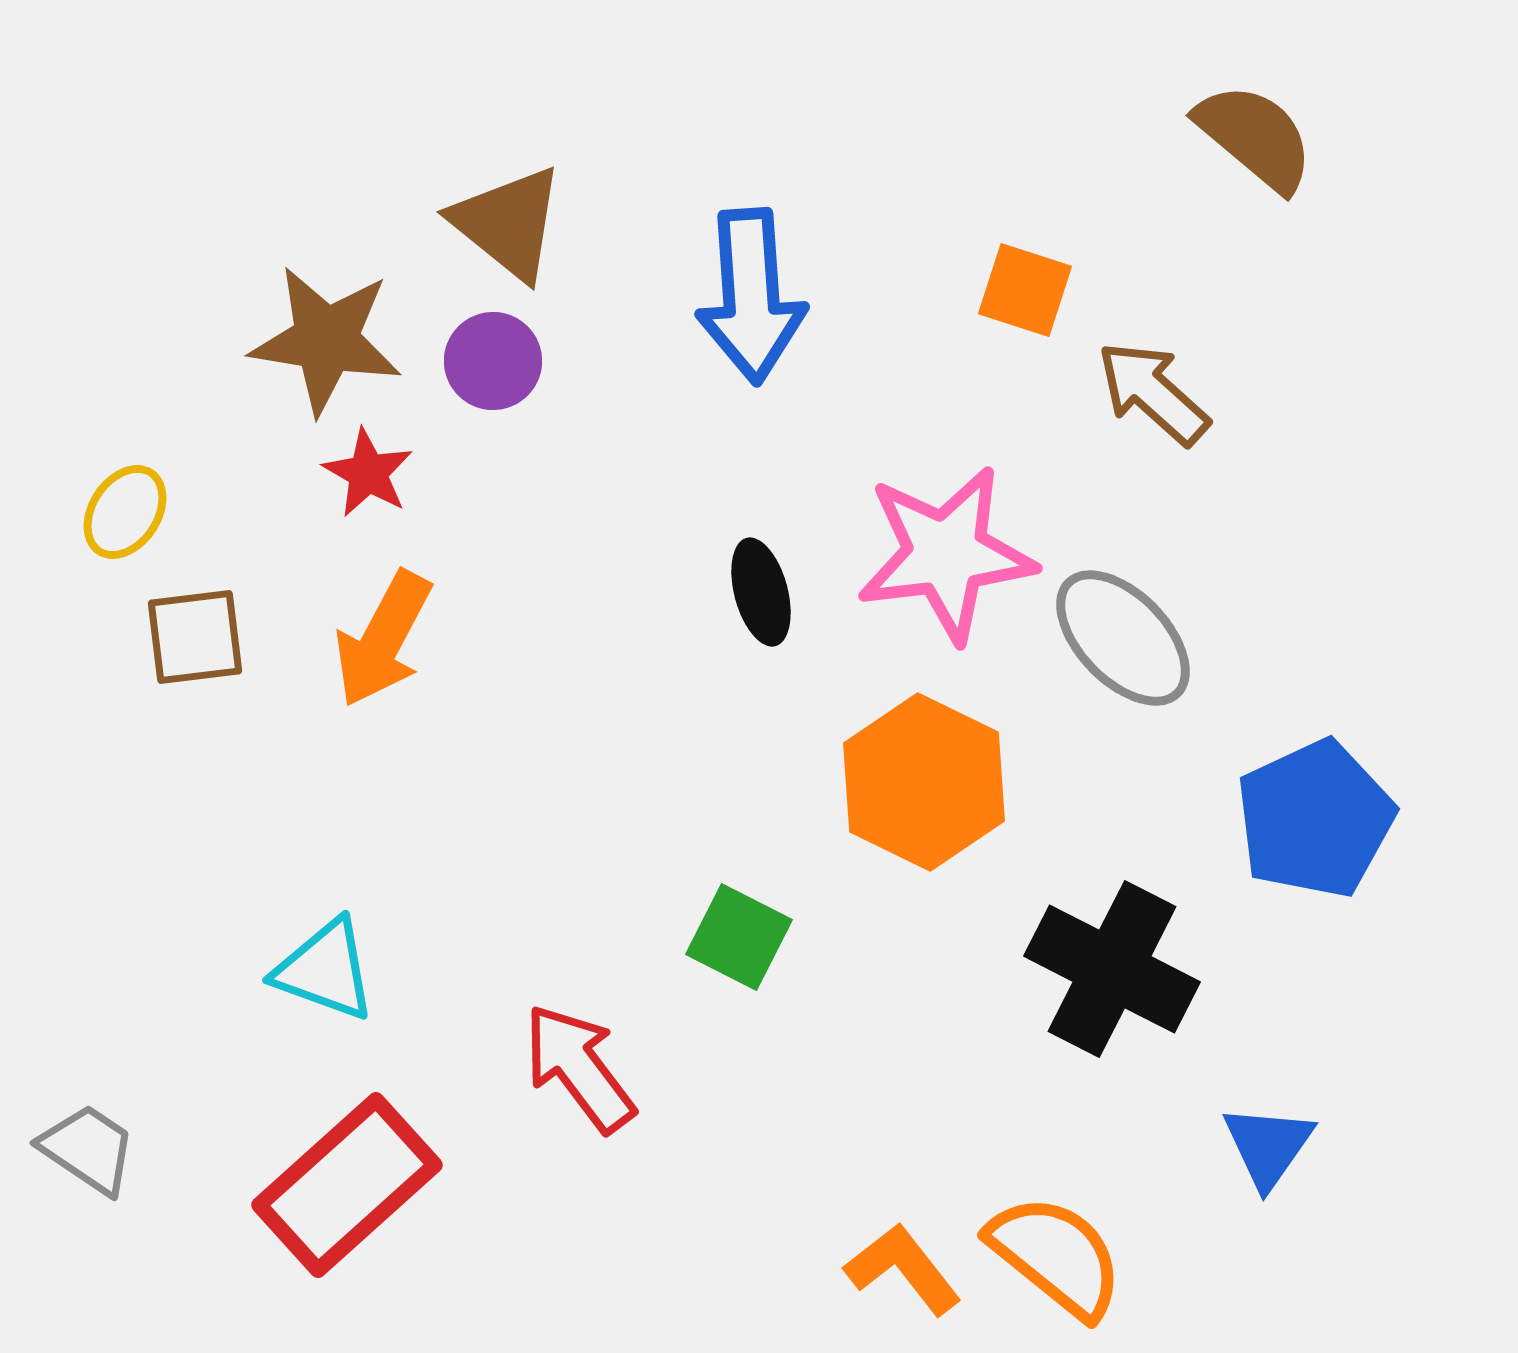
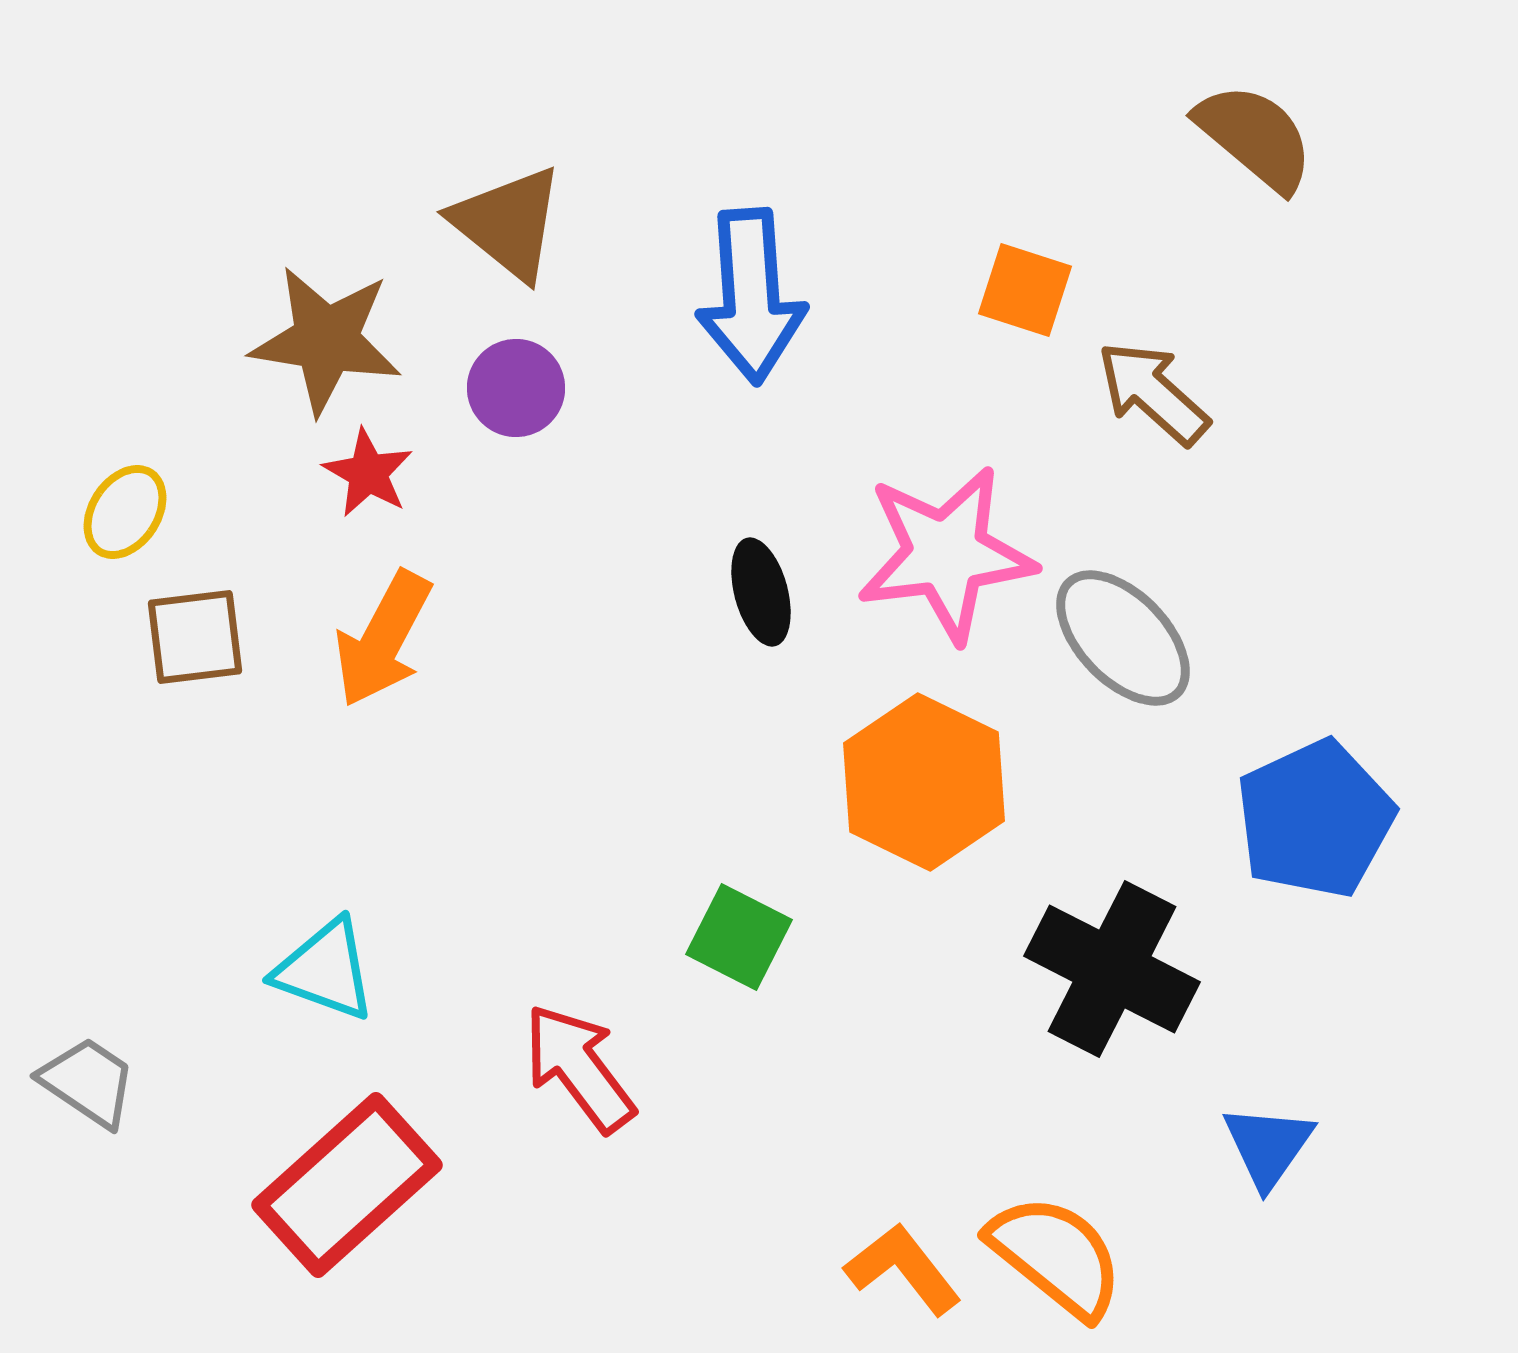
purple circle: moved 23 px right, 27 px down
gray trapezoid: moved 67 px up
